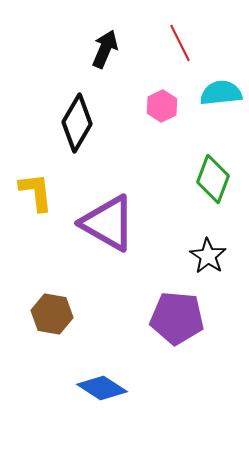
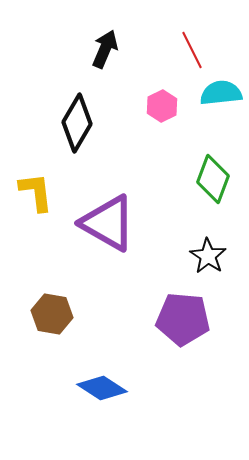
red line: moved 12 px right, 7 px down
purple pentagon: moved 6 px right, 1 px down
